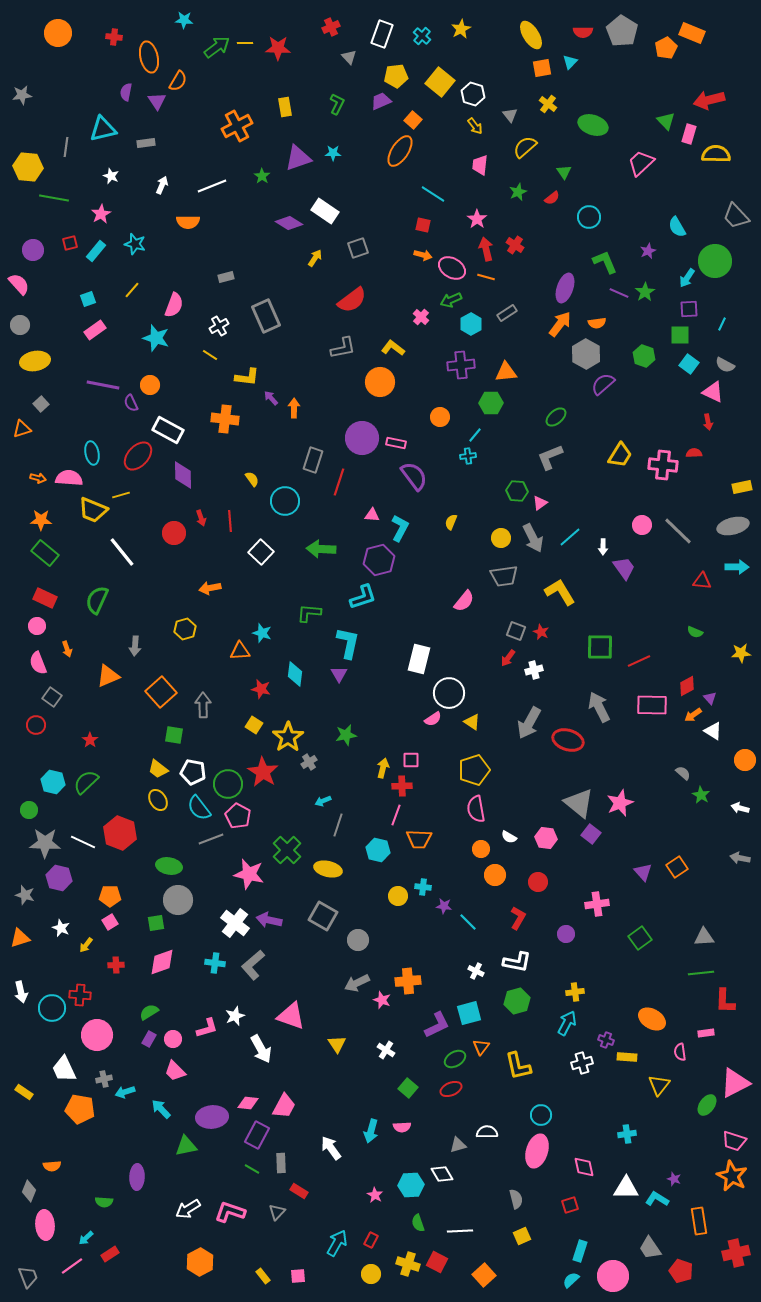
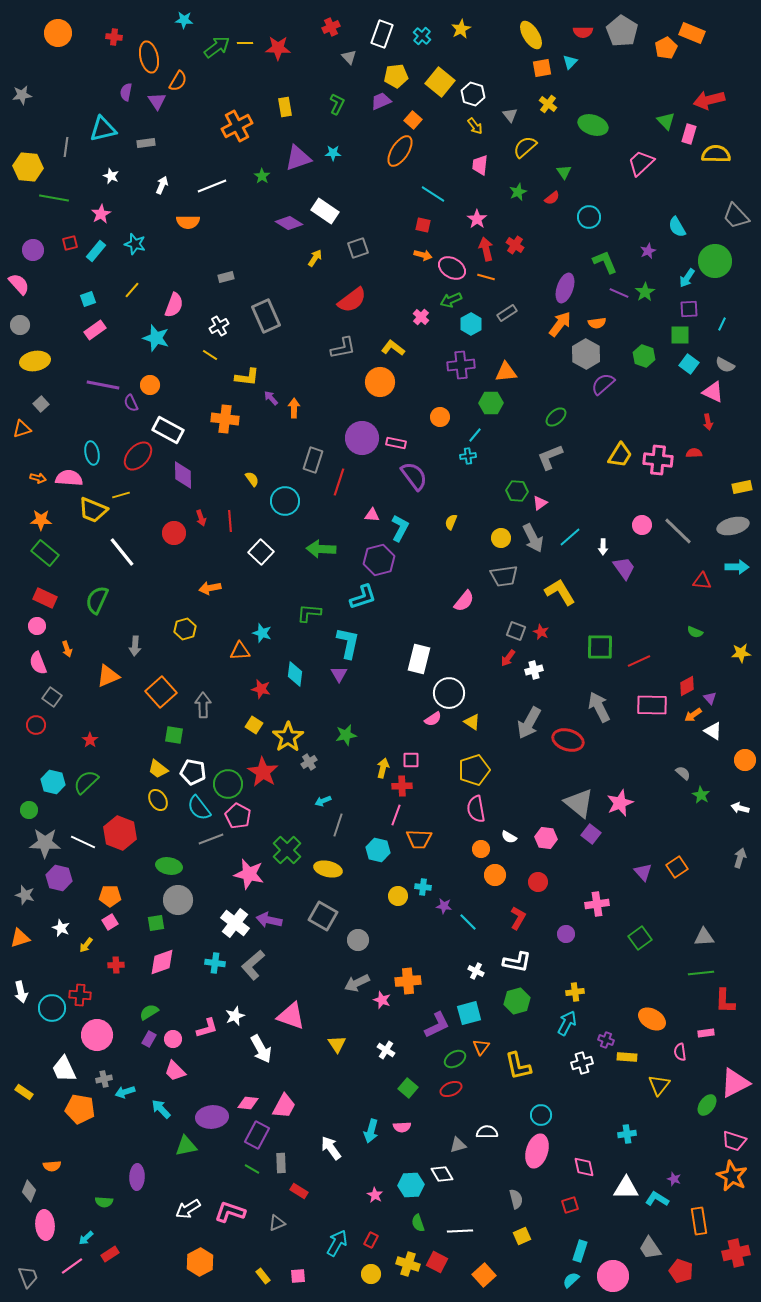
pink cross at (663, 465): moved 5 px left, 5 px up
gray arrow at (740, 858): rotated 96 degrees clockwise
gray triangle at (277, 1212): moved 11 px down; rotated 24 degrees clockwise
